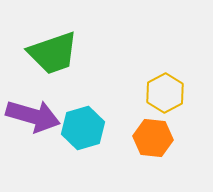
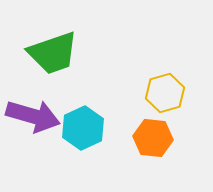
yellow hexagon: rotated 12 degrees clockwise
cyan hexagon: rotated 9 degrees counterclockwise
